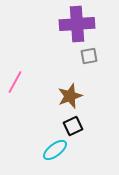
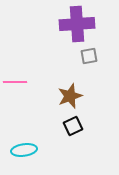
pink line: rotated 60 degrees clockwise
cyan ellipse: moved 31 px left; rotated 30 degrees clockwise
